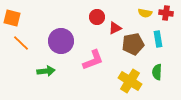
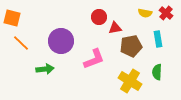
red cross: rotated 32 degrees clockwise
red circle: moved 2 px right
red triangle: rotated 16 degrees clockwise
brown pentagon: moved 2 px left, 2 px down
pink L-shape: moved 1 px right, 1 px up
green arrow: moved 1 px left, 2 px up
